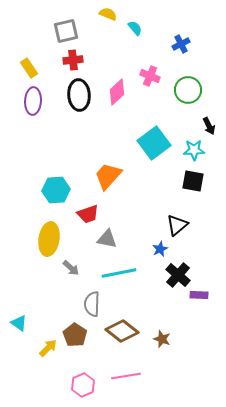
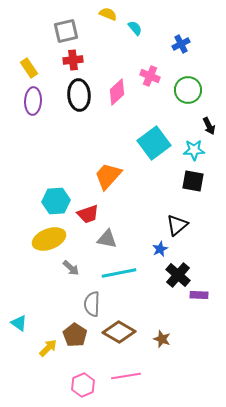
cyan hexagon: moved 11 px down
yellow ellipse: rotated 60 degrees clockwise
brown diamond: moved 3 px left, 1 px down; rotated 8 degrees counterclockwise
